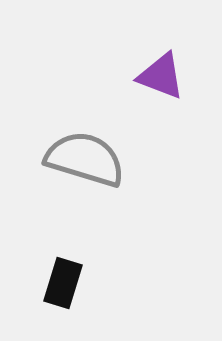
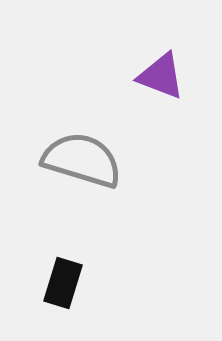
gray semicircle: moved 3 px left, 1 px down
